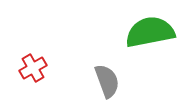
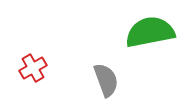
gray semicircle: moved 1 px left, 1 px up
